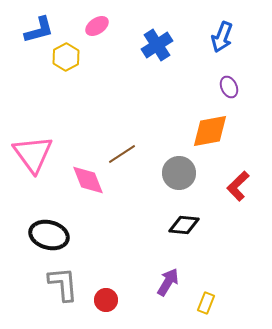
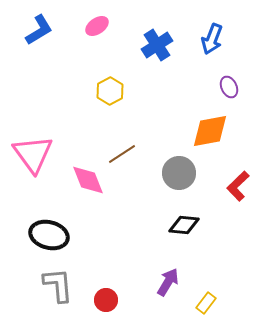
blue L-shape: rotated 16 degrees counterclockwise
blue arrow: moved 10 px left, 2 px down
yellow hexagon: moved 44 px right, 34 px down
gray L-shape: moved 5 px left, 1 px down
yellow rectangle: rotated 15 degrees clockwise
